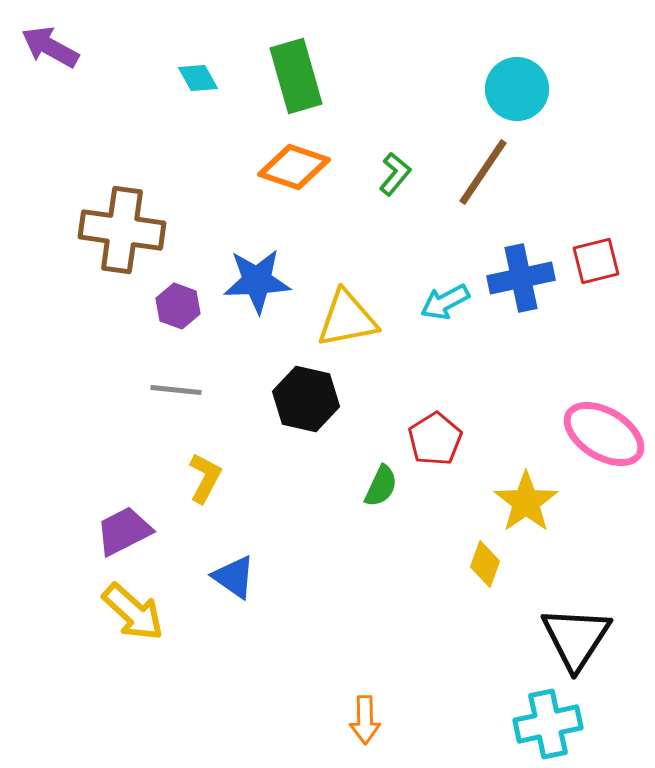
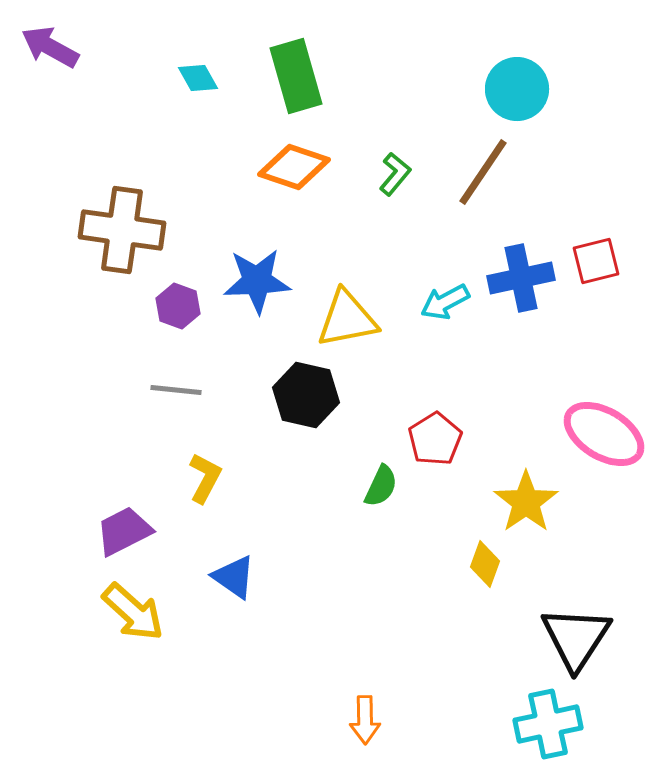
black hexagon: moved 4 px up
